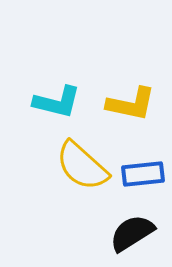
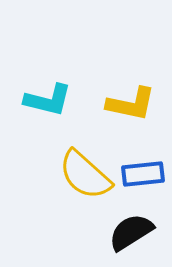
cyan L-shape: moved 9 px left, 2 px up
yellow semicircle: moved 3 px right, 9 px down
black semicircle: moved 1 px left, 1 px up
